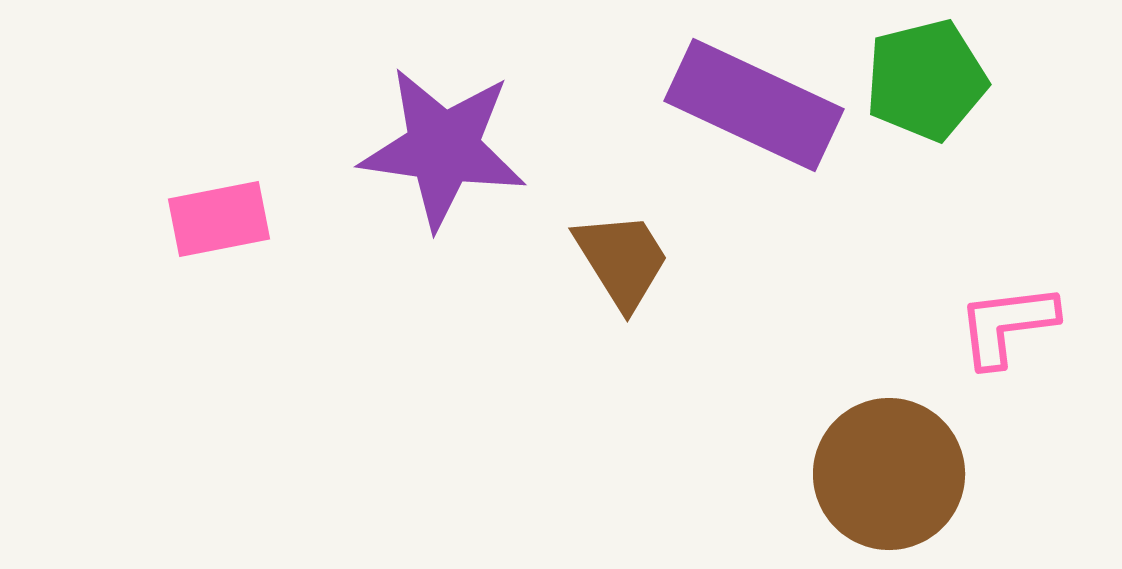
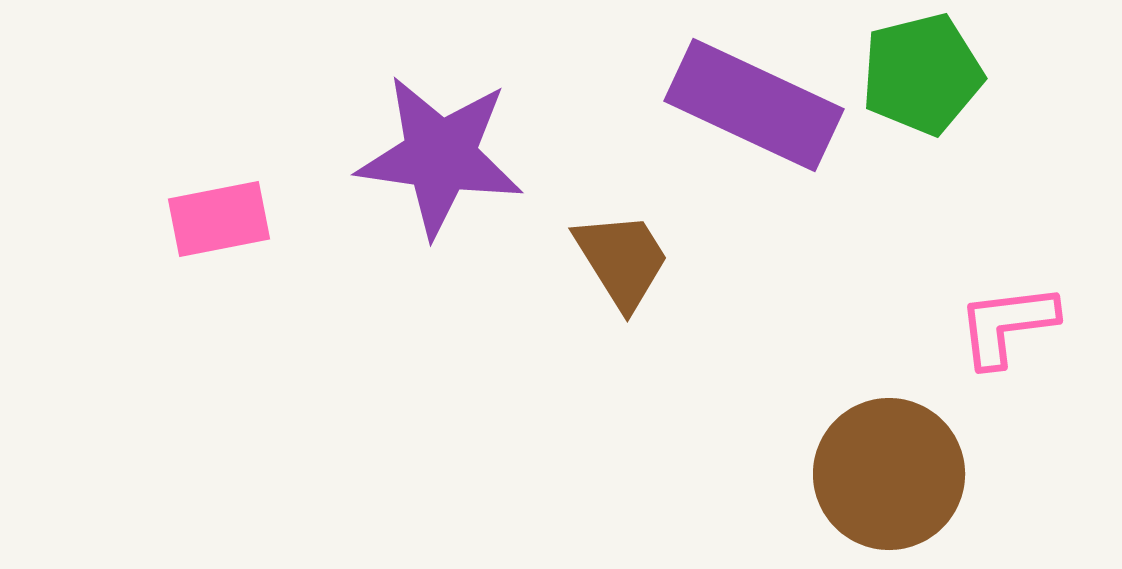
green pentagon: moved 4 px left, 6 px up
purple star: moved 3 px left, 8 px down
